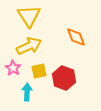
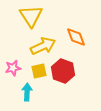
yellow triangle: moved 2 px right
yellow arrow: moved 14 px right
pink star: rotated 28 degrees clockwise
red hexagon: moved 1 px left, 7 px up
